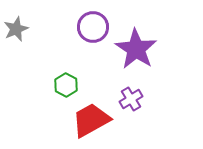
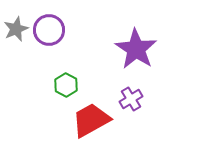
purple circle: moved 44 px left, 3 px down
